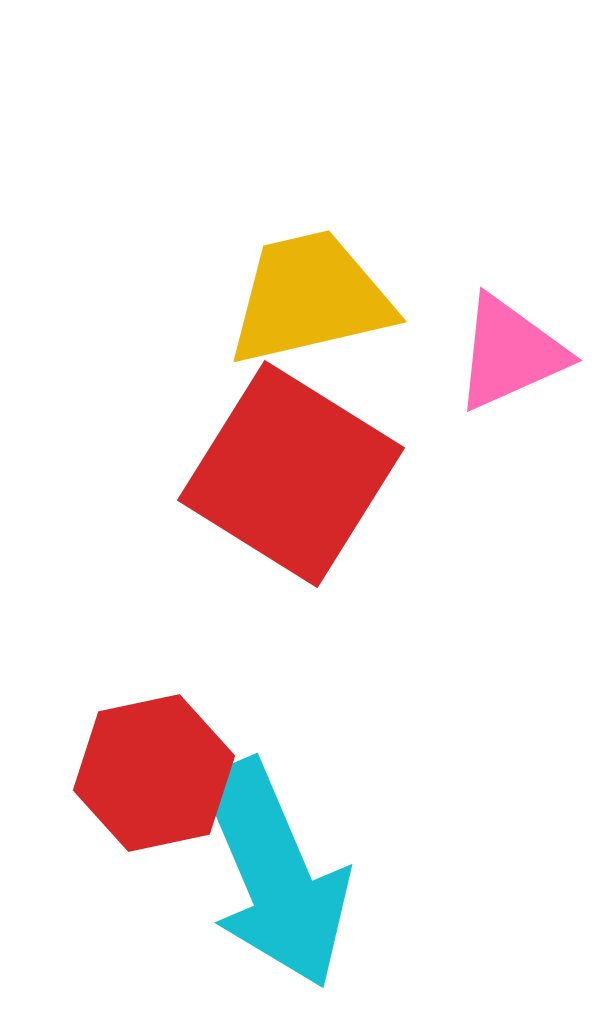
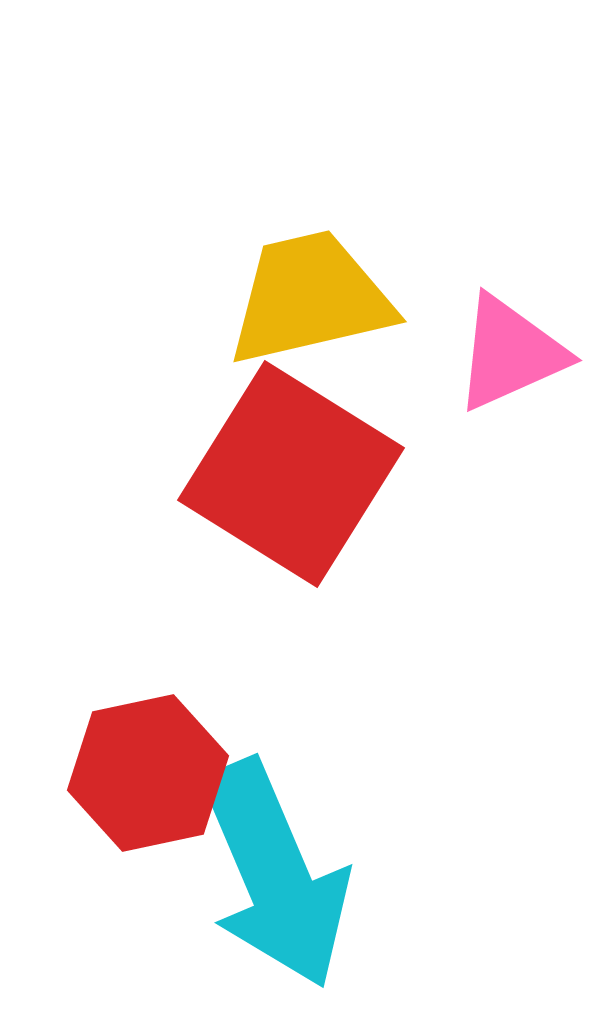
red hexagon: moved 6 px left
